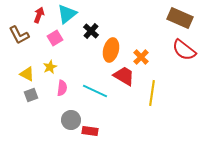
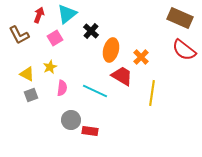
red trapezoid: moved 2 px left
